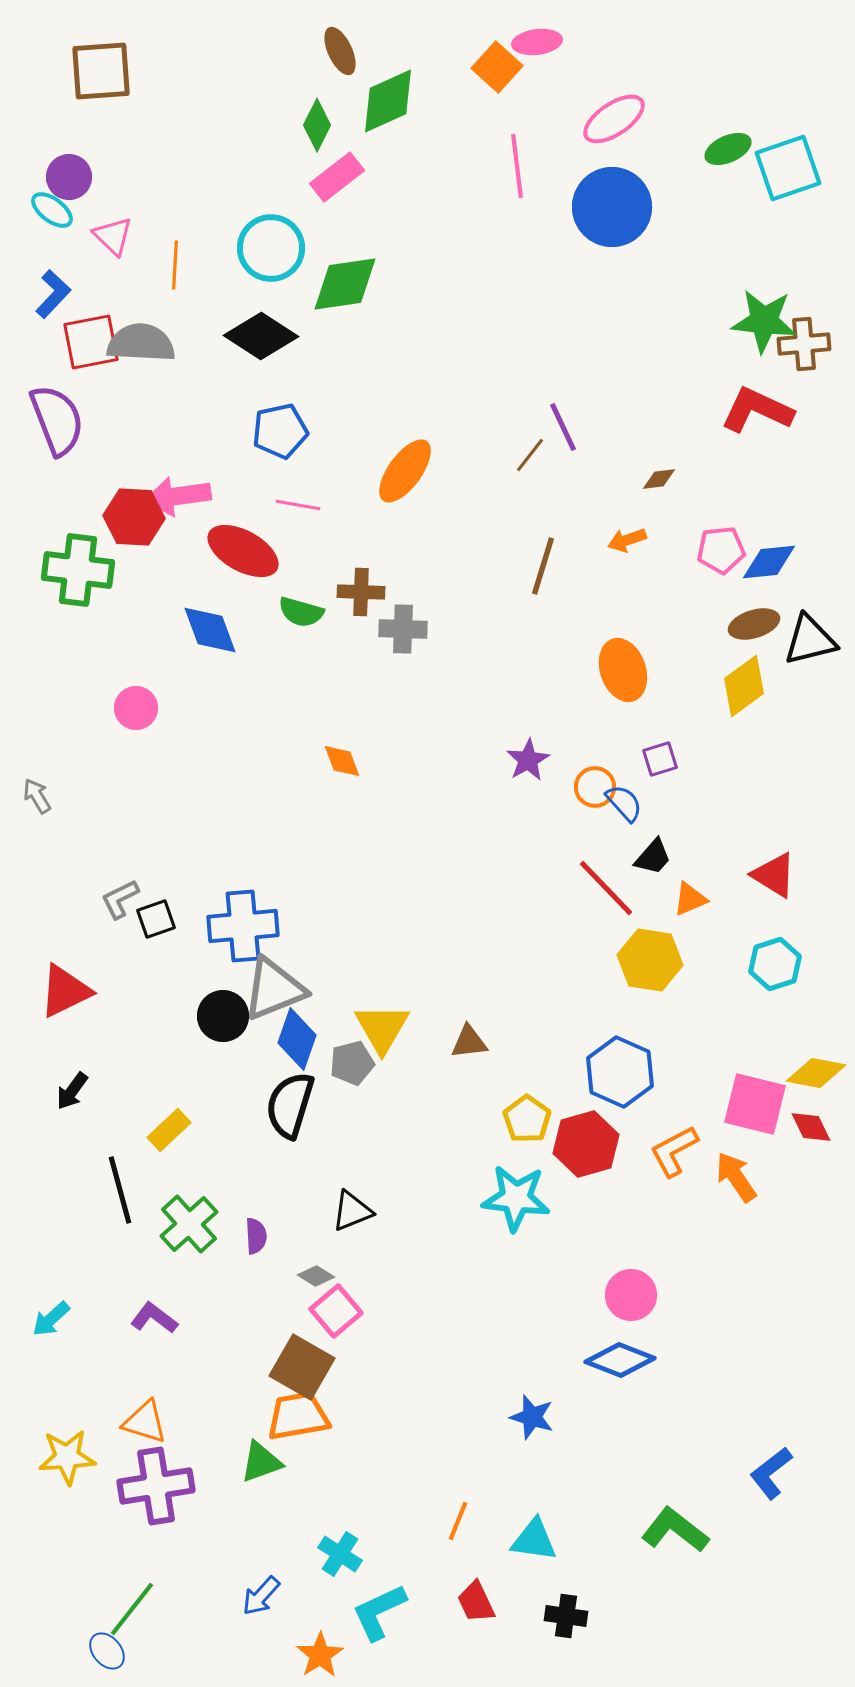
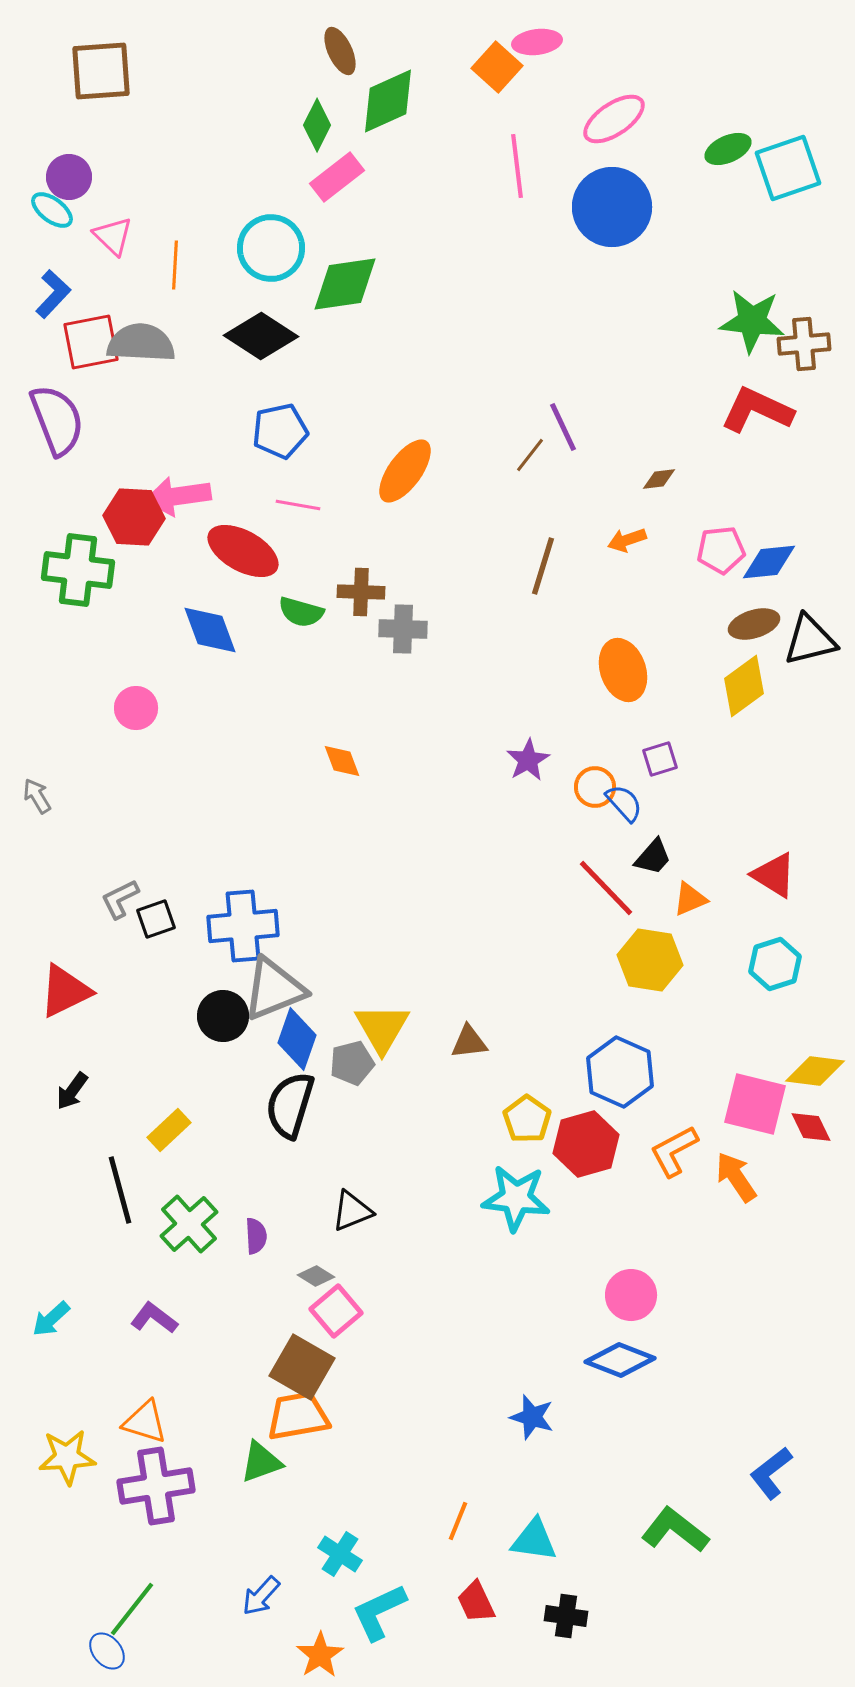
green star at (764, 321): moved 12 px left
yellow diamond at (816, 1073): moved 1 px left, 2 px up; rotated 4 degrees counterclockwise
